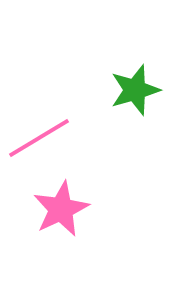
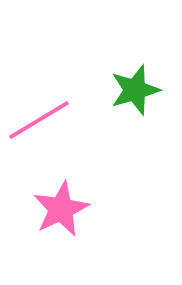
pink line: moved 18 px up
